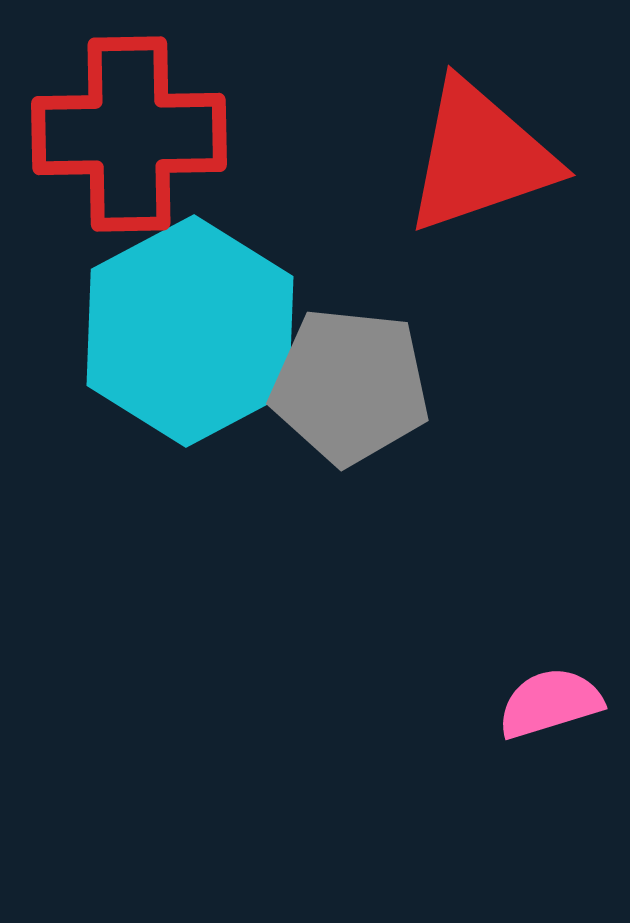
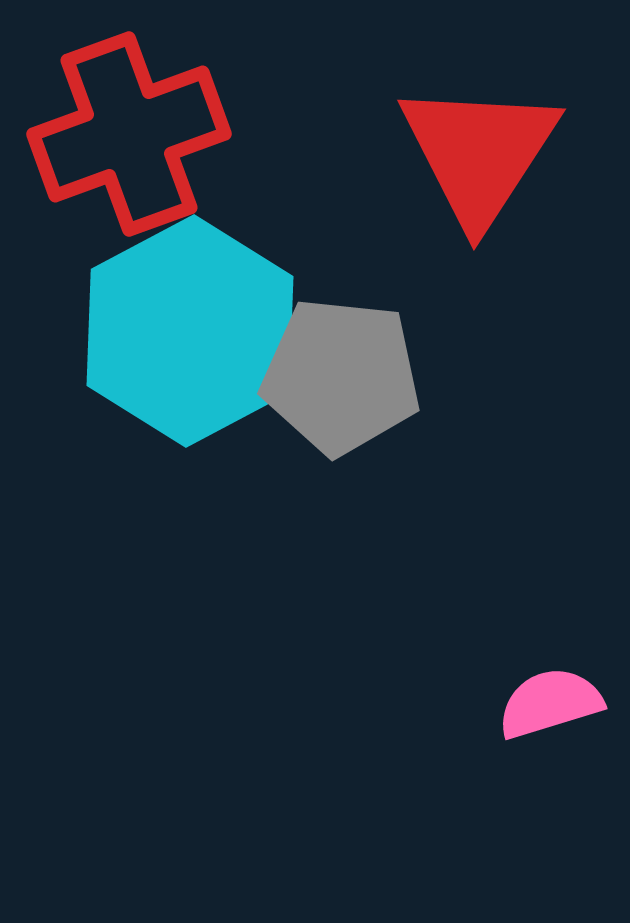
red cross: rotated 19 degrees counterclockwise
red triangle: moved 1 px left, 4 px up; rotated 38 degrees counterclockwise
gray pentagon: moved 9 px left, 10 px up
